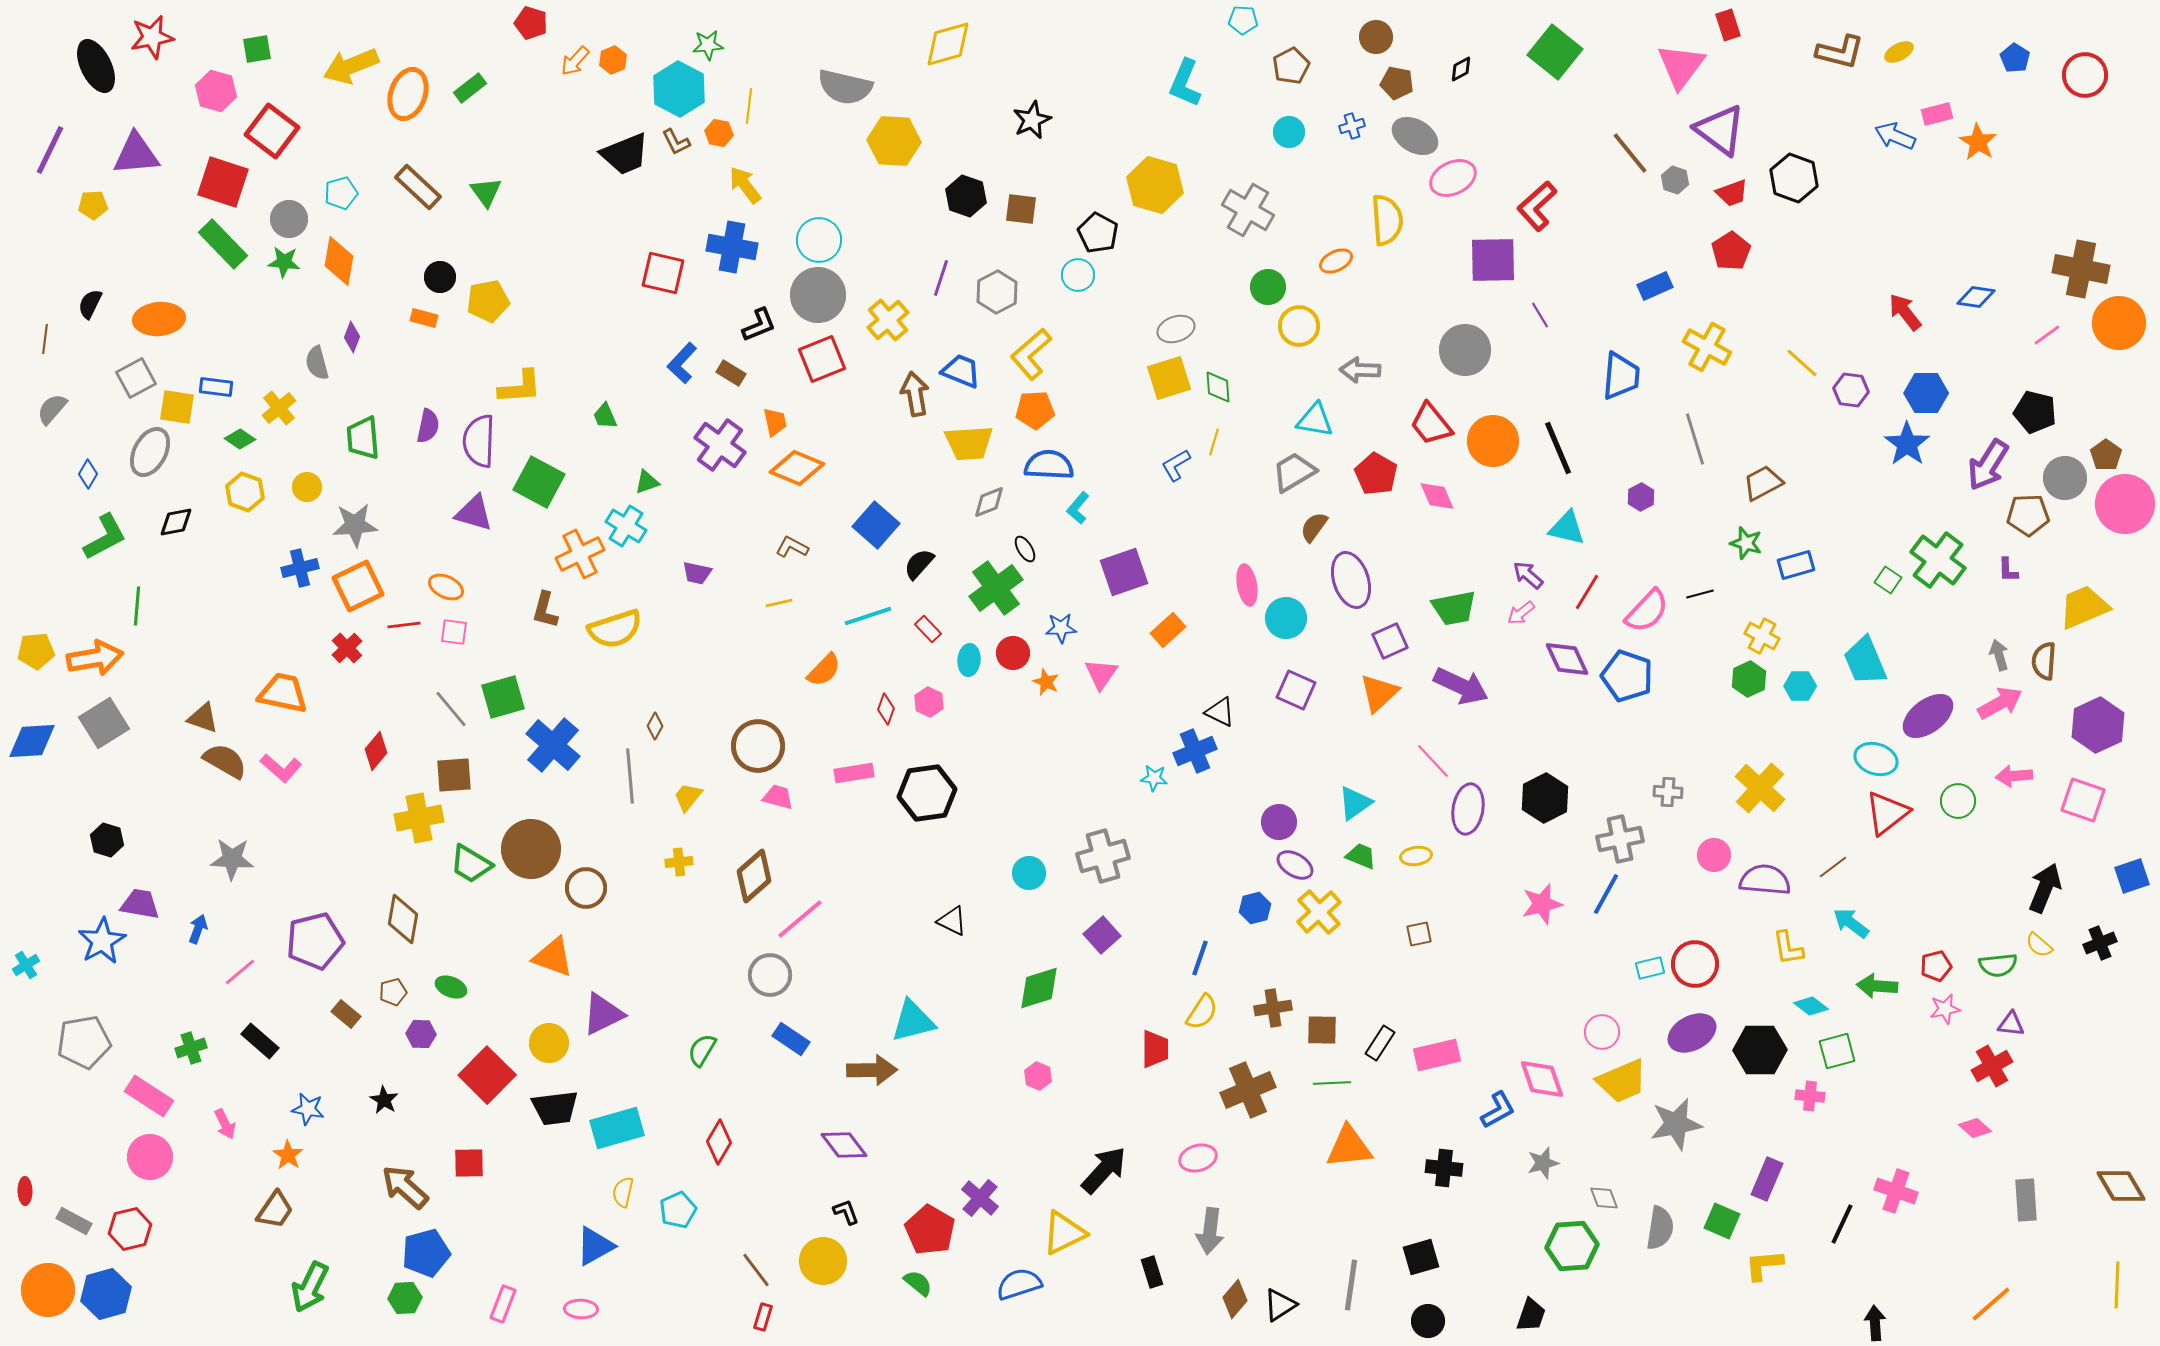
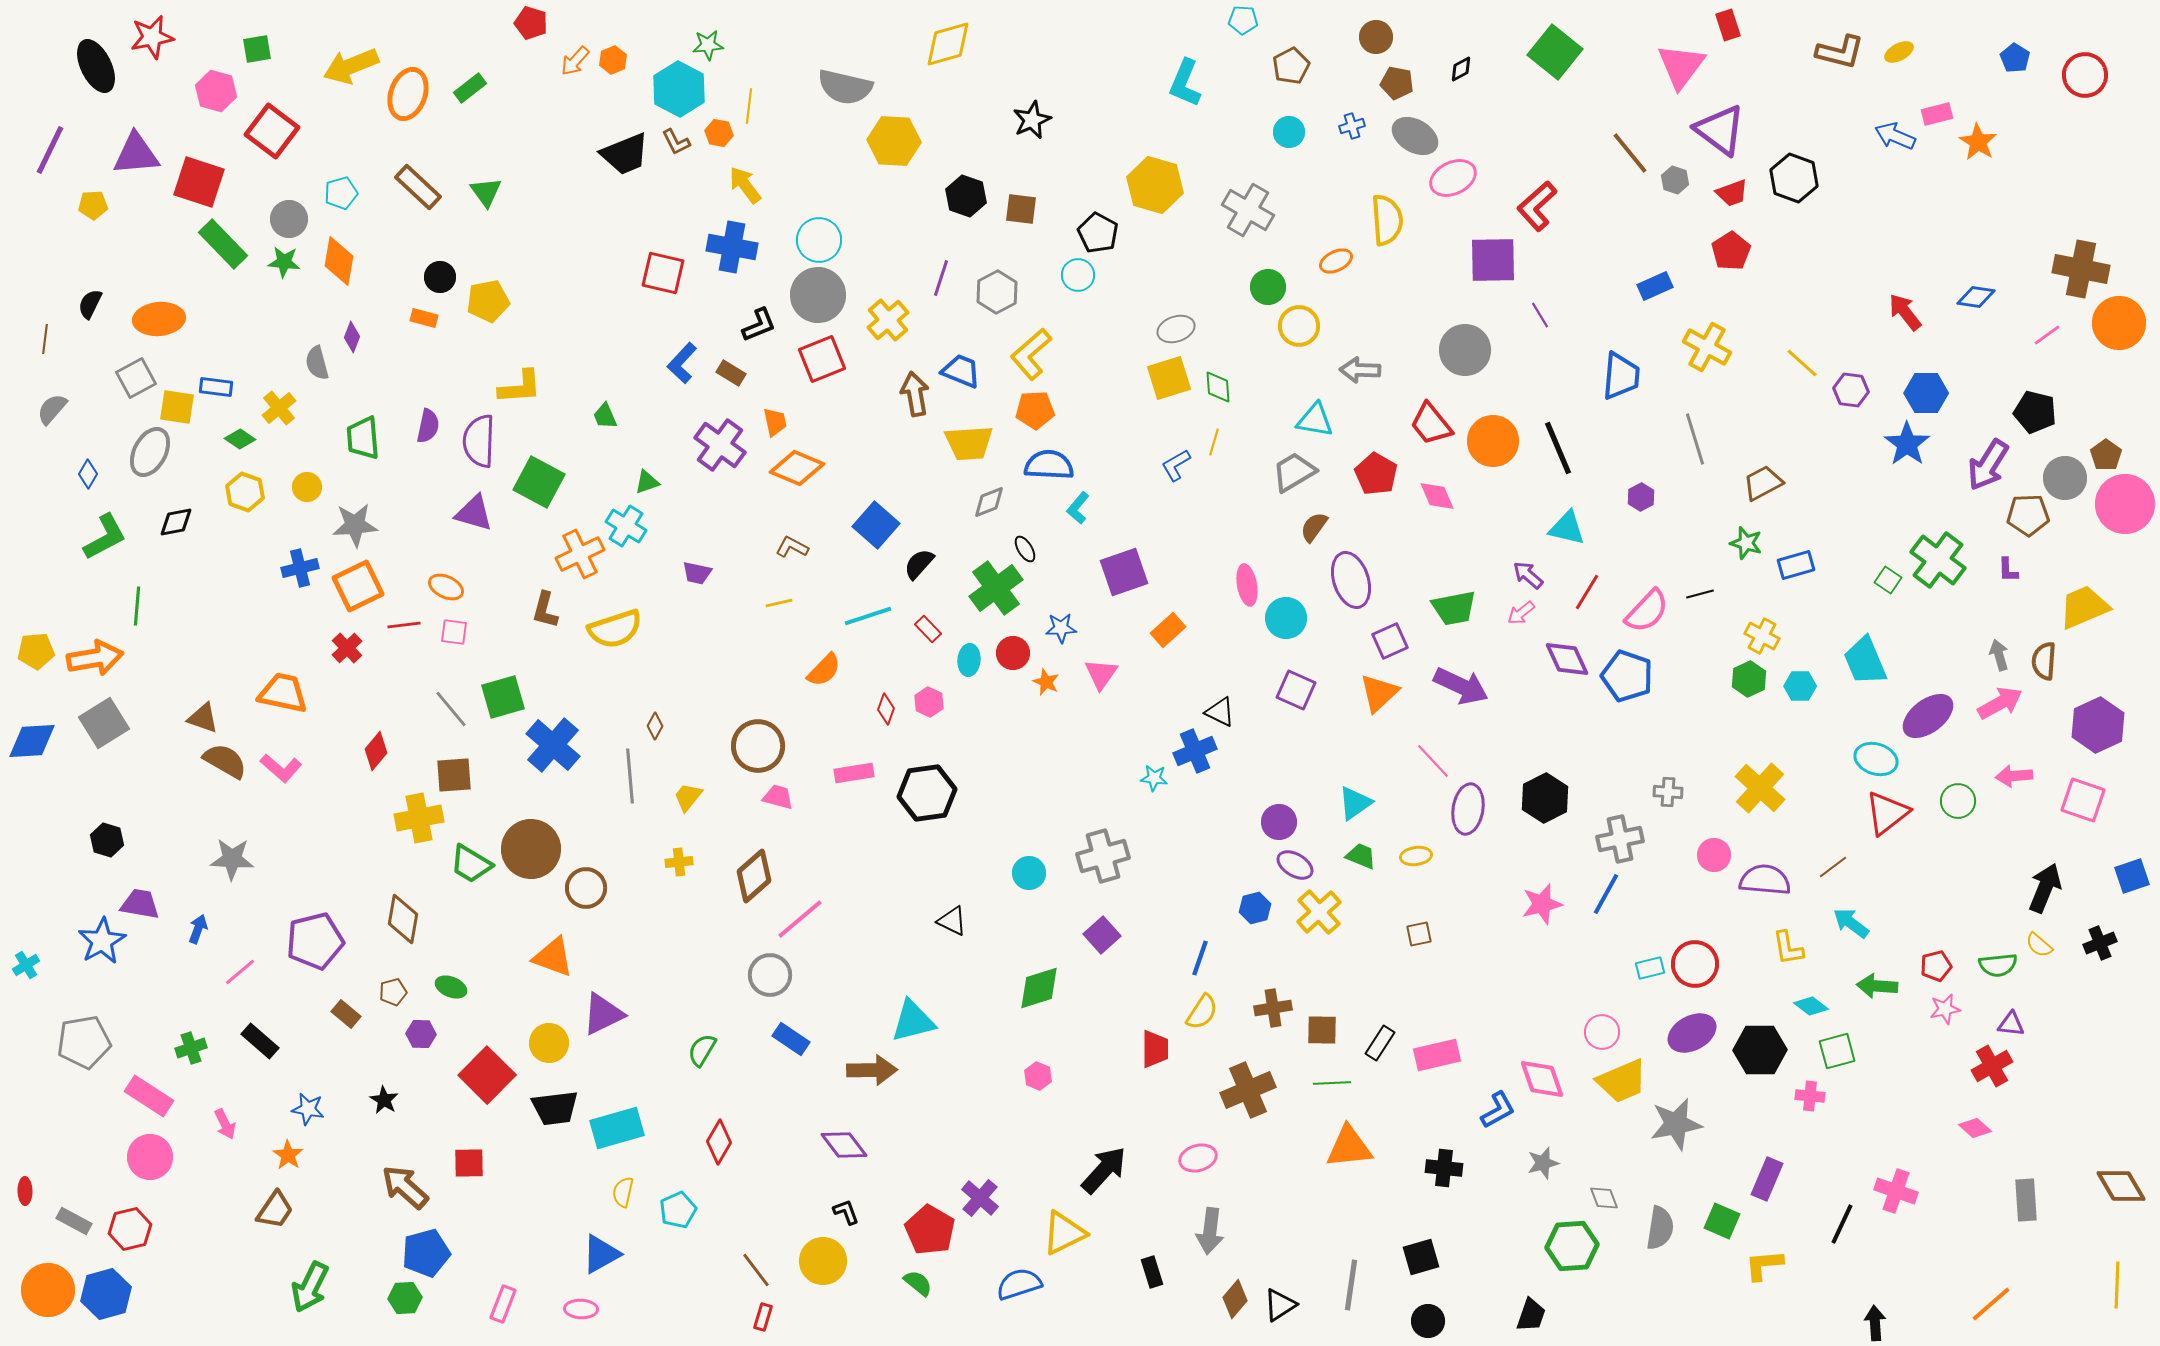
red square at (223, 182): moved 24 px left
blue triangle at (595, 1246): moved 6 px right, 8 px down
